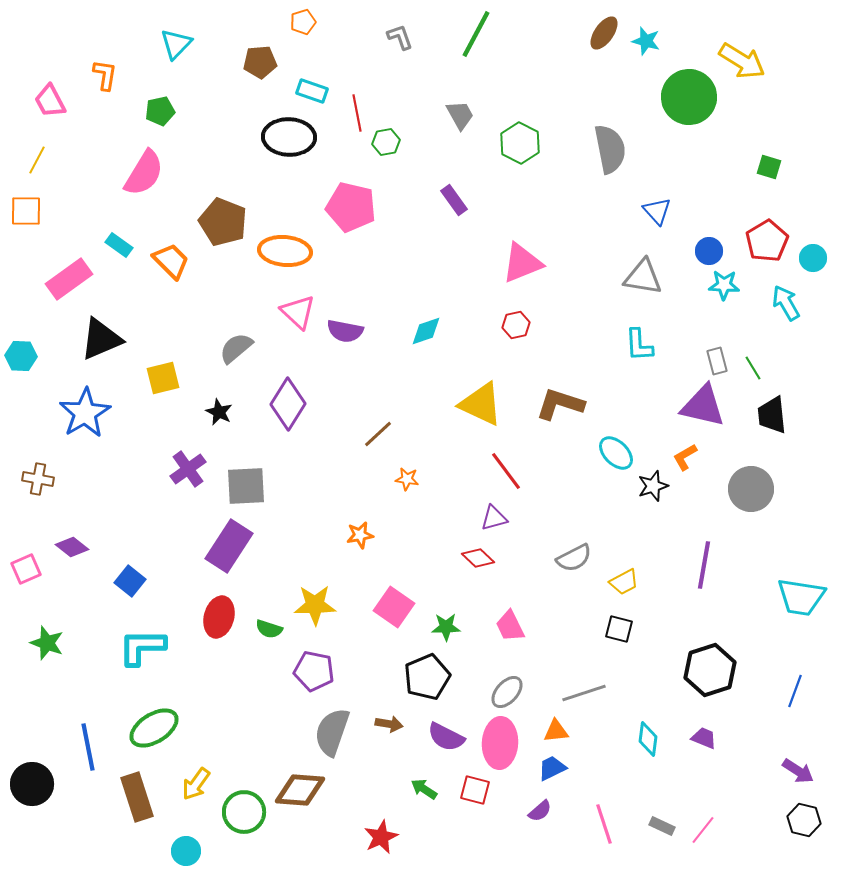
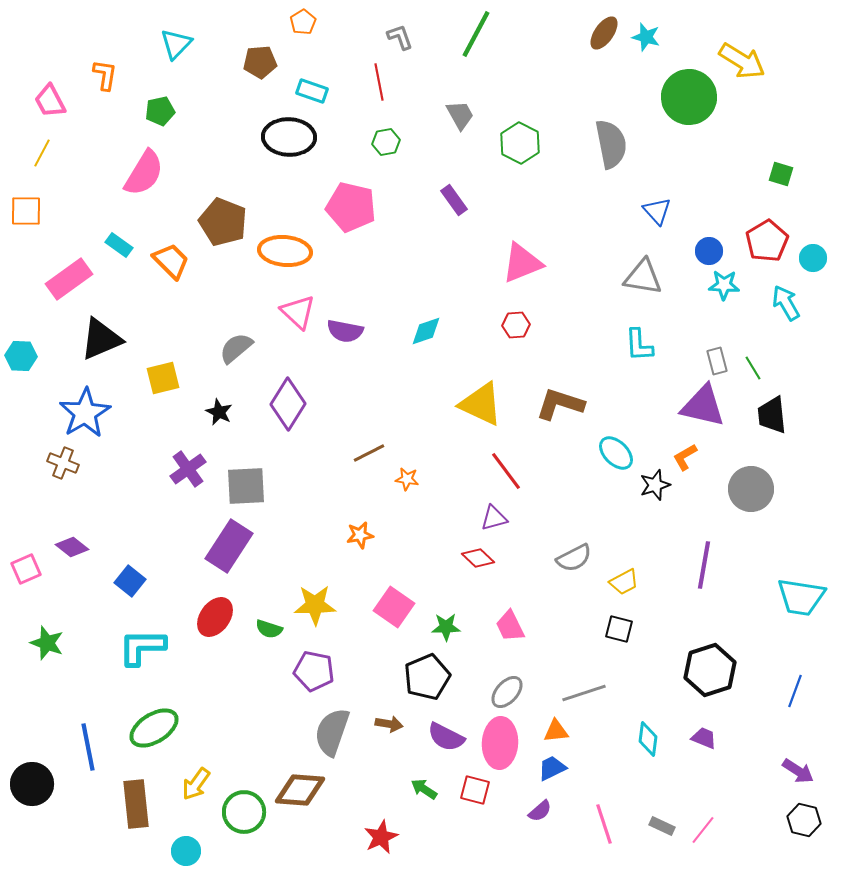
orange pentagon at (303, 22): rotated 15 degrees counterclockwise
cyan star at (646, 41): moved 4 px up
red line at (357, 113): moved 22 px right, 31 px up
gray semicircle at (610, 149): moved 1 px right, 5 px up
yellow line at (37, 160): moved 5 px right, 7 px up
green square at (769, 167): moved 12 px right, 7 px down
red hexagon at (516, 325): rotated 8 degrees clockwise
brown line at (378, 434): moved 9 px left, 19 px down; rotated 16 degrees clockwise
brown cross at (38, 479): moved 25 px right, 16 px up; rotated 12 degrees clockwise
black star at (653, 486): moved 2 px right, 1 px up
red ellipse at (219, 617): moved 4 px left; rotated 21 degrees clockwise
brown rectangle at (137, 797): moved 1 px left, 7 px down; rotated 12 degrees clockwise
